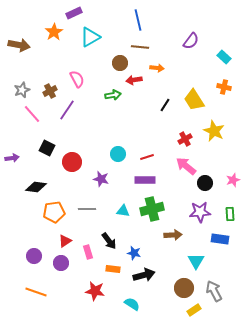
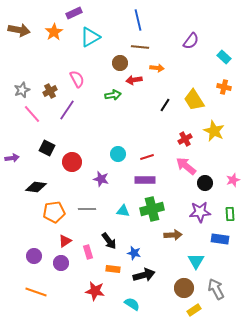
brown arrow at (19, 45): moved 15 px up
gray arrow at (214, 291): moved 2 px right, 2 px up
